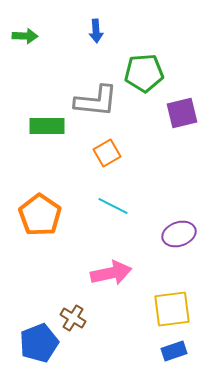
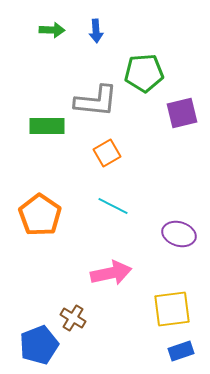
green arrow: moved 27 px right, 6 px up
purple ellipse: rotated 36 degrees clockwise
blue pentagon: moved 2 px down
blue rectangle: moved 7 px right
